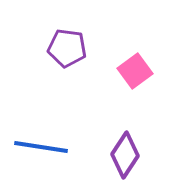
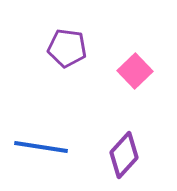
pink square: rotated 8 degrees counterclockwise
purple diamond: moved 1 px left; rotated 9 degrees clockwise
